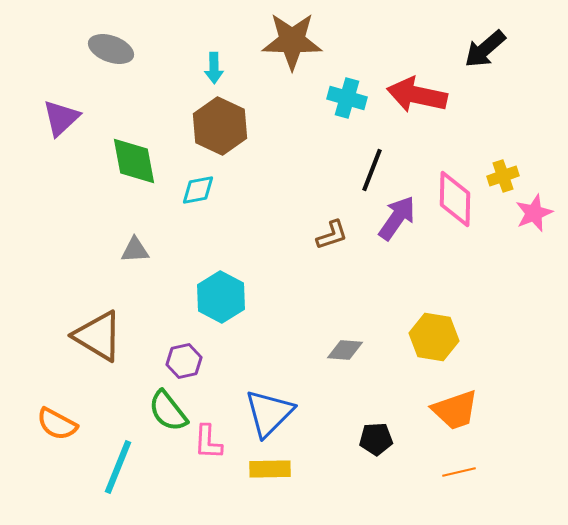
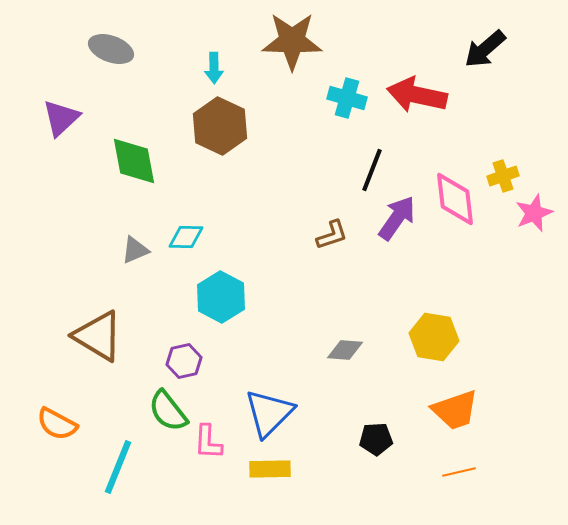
cyan diamond: moved 12 px left, 47 px down; rotated 12 degrees clockwise
pink diamond: rotated 8 degrees counterclockwise
gray triangle: rotated 20 degrees counterclockwise
